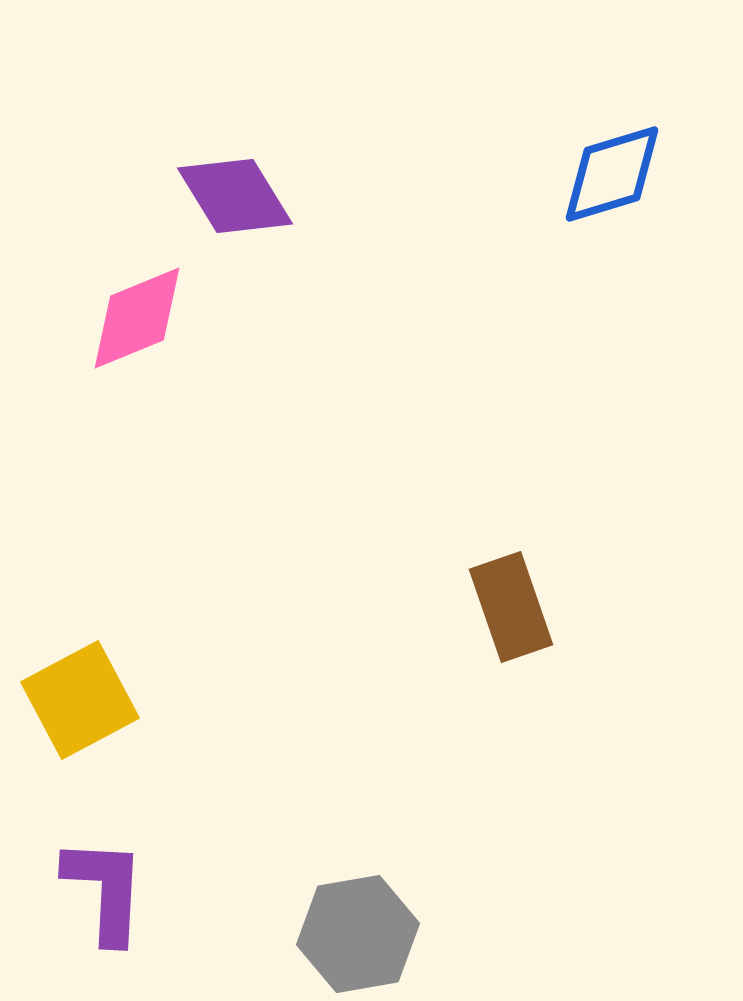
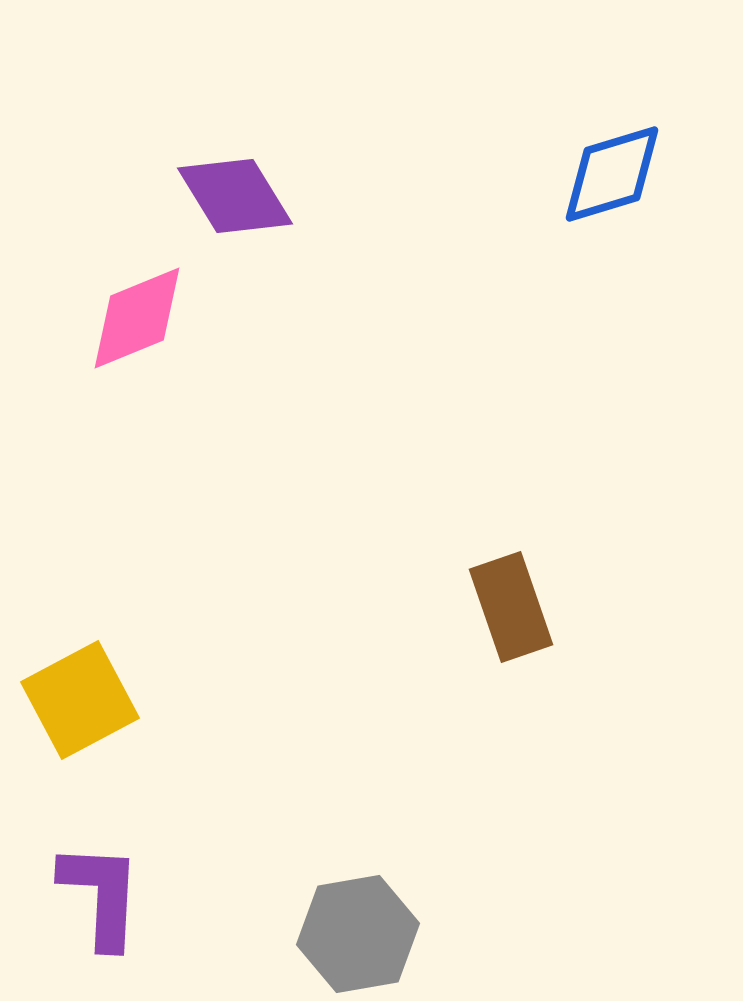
purple L-shape: moved 4 px left, 5 px down
